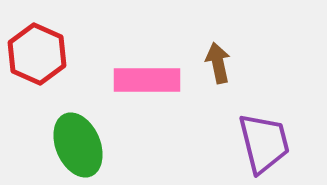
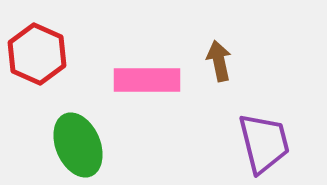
brown arrow: moved 1 px right, 2 px up
